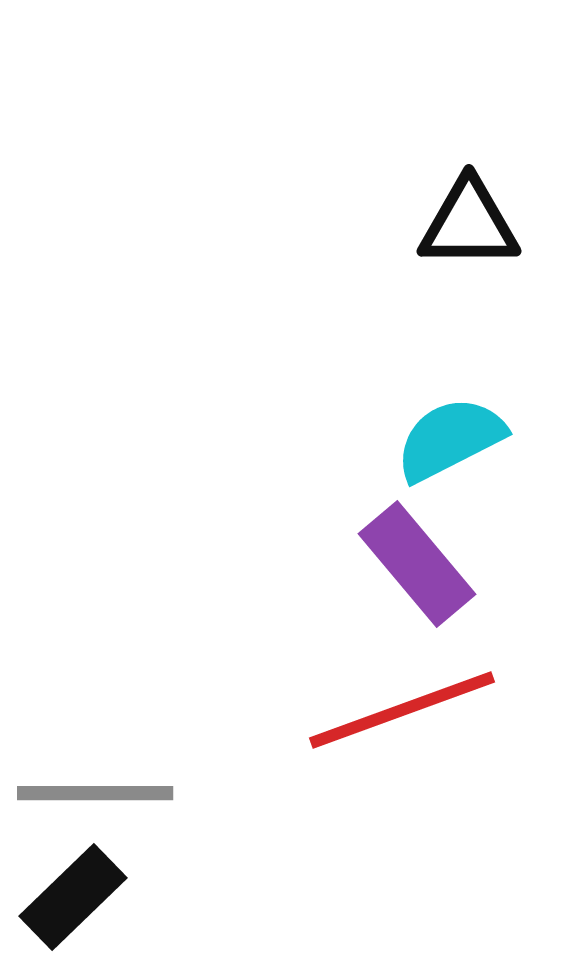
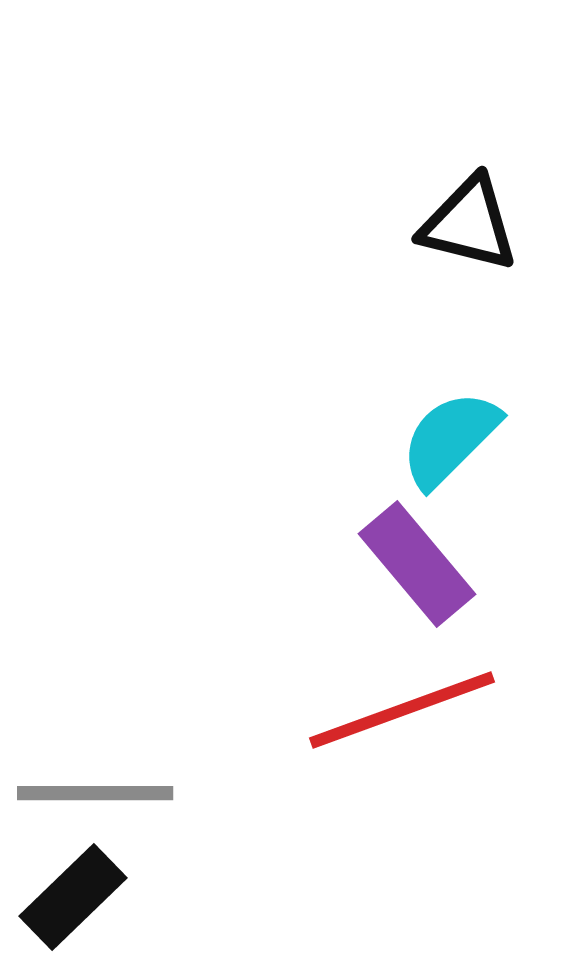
black triangle: rotated 14 degrees clockwise
cyan semicircle: rotated 18 degrees counterclockwise
